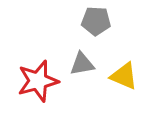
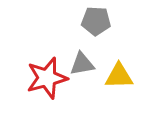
yellow triangle: moved 5 px left; rotated 24 degrees counterclockwise
red star: moved 9 px right, 3 px up
